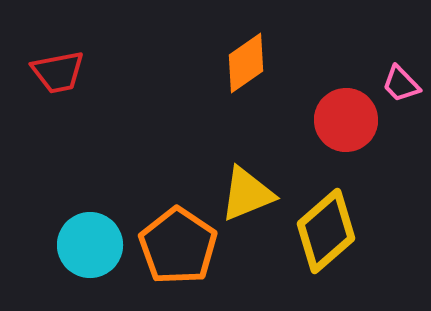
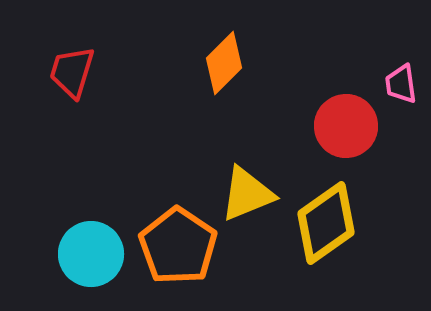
orange diamond: moved 22 px left; rotated 10 degrees counterclockwise
red trapezoid: moved 14 px right; rotated 118 degrees clockwise
pink trapezoid: rotated 36 degrees clockwise
red circle: moved 6 px down
yellow diamond: moved 8 px up; rotated 6 degrees clockwise
cyan circle: moved 1 px right, 9 px down
